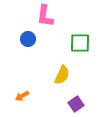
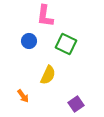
blue circle: moved 1 px right, 2 px down
green square: moved 14 px left, 1 px down; rotated 25 degrees clockwise
yellow semicircle: moved 14 px left
orange arrow: moved 1 px right; rotated 96 degrees counterclockwise
